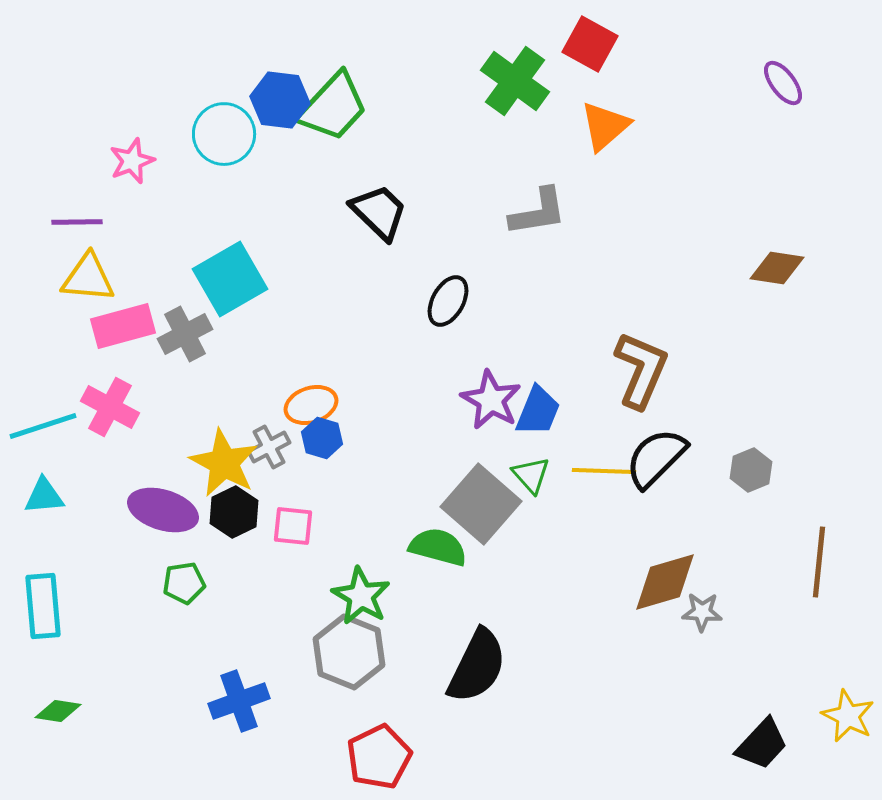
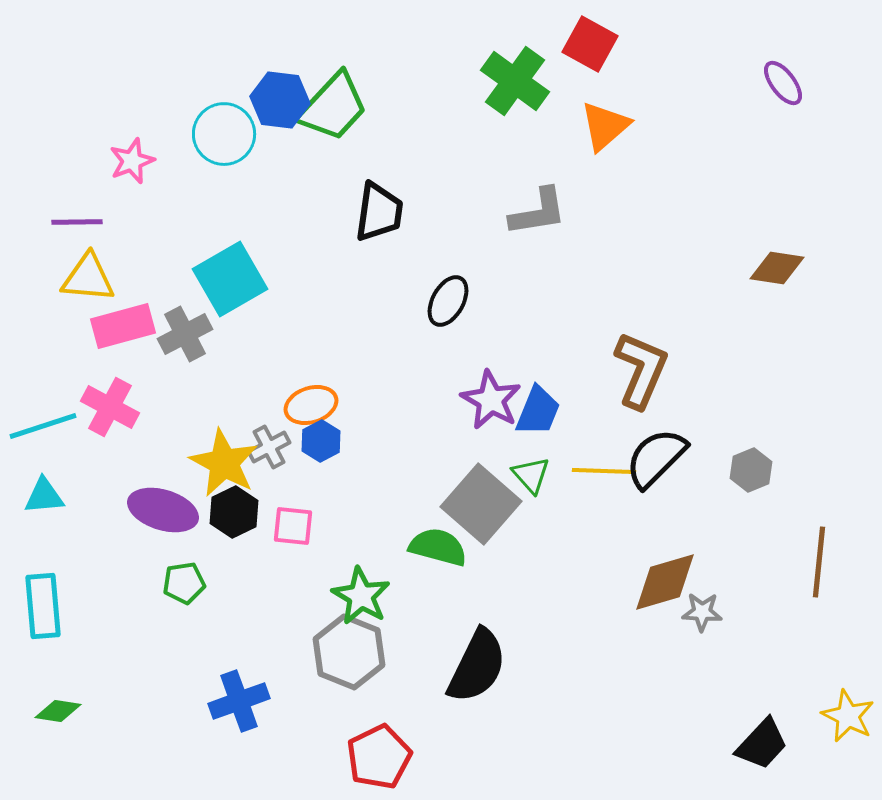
black trapezoid at (379, 212): rotated 54 degrees clockwise
blue hexagon at (322, 438): moved 1 px left, 3 px down; rotated 15 degrees clockwise
